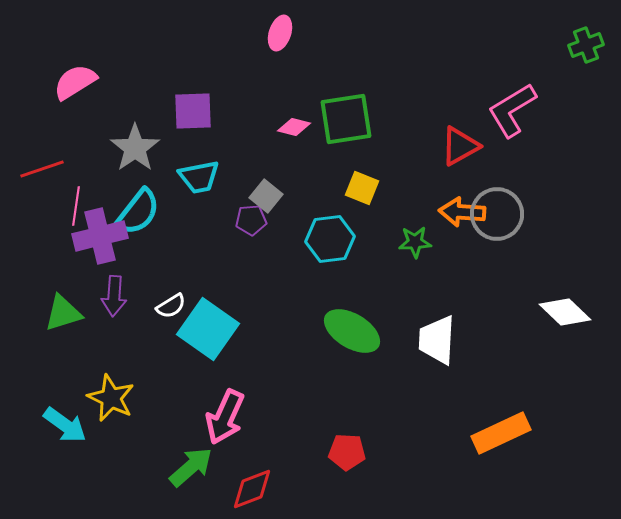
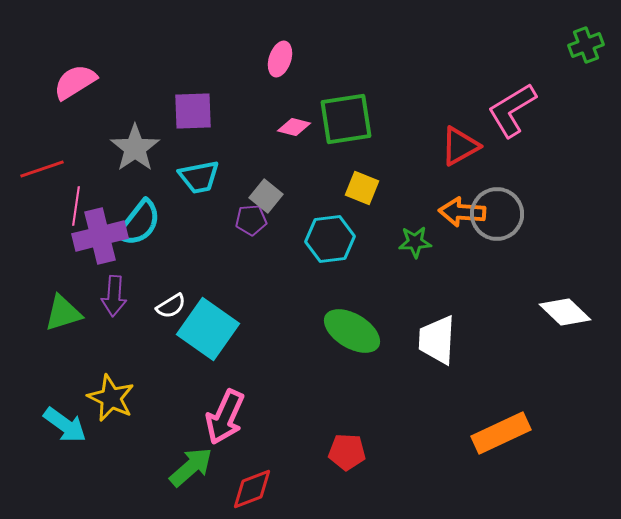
pink ellipse: moved 26 px down
cyan semicircle: moved 1 px right, 11 px down
